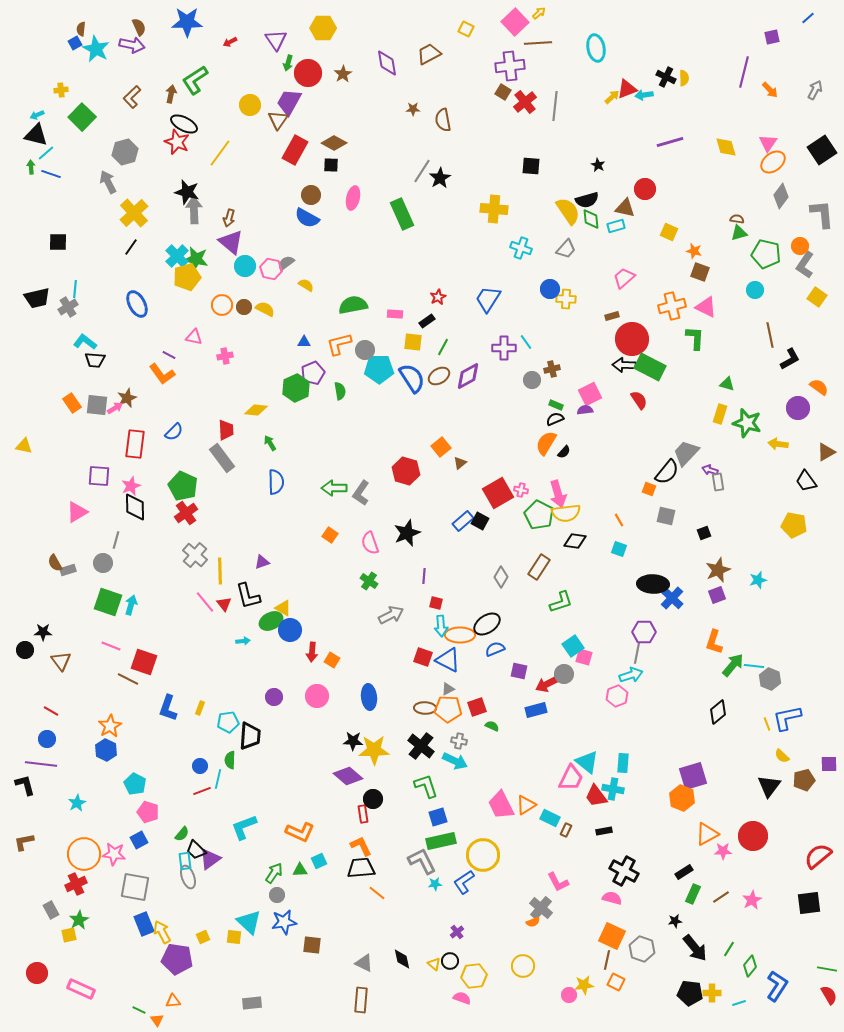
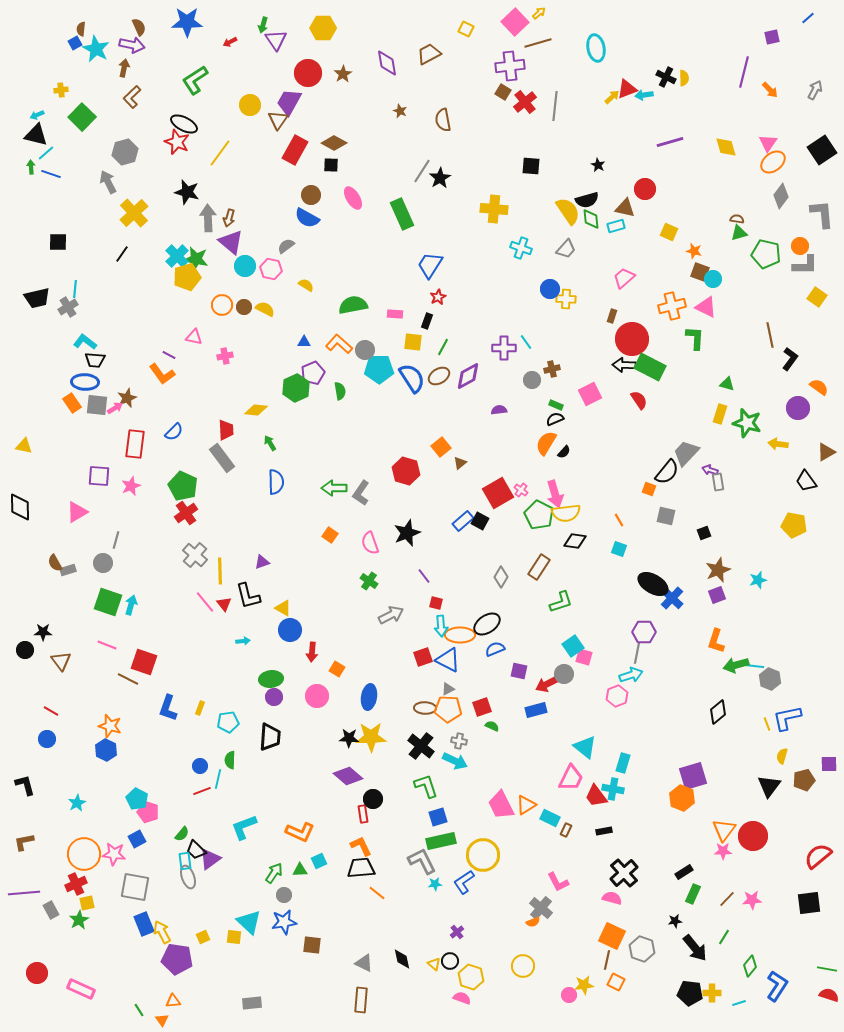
brown line at (538, 43): rotated 12 degrees counterclockwise
green arrow at (288, 63): moved 25 px left, 38 px up
brown arrow at (171, 94): moved 47 px left, 26 px up
brown star at (413, 109): moved 13 px left, 2 px down; rotated 24 degrees clockwise
pink ellipse at (353, 198): rotated 45 degrees counterclockwise
gray arrow at (194, 210): moved 14 px right, 8 px down
black line at (131, 247): moved 9 px left, 7 px down
gray semicircle at (286, 263): moved 17 px up
gray L-shape at (805, 265): rotated 124 degrees counterclockwise
cyan circle at (755, 290): moved 42 px left, 11 px up
blue trapezoid at (488, 299): moved 58 px left, 34 px up
blue ellipse at (137, 304): moved 52 px left, 78 px down; rotated 60 degrees counterclockwise
brown rectangle at (612, 316): rotated 56 degrees counterclockwise
black rectangle at (427, 321): rotated 35 degrees counterclockwise
orange L-shape at (339, 344): rotated 56 degrees clockwise
black L-shape at (790, 359): rotated 25 degrees counterclockwise
purple semicircle at (585, 410): moved 86 px left
pink cross at (521, 490): rotated 24 degrees clockwise
pink arrow at (558, 494): moved 3 px left
black diamond at (135, 507): moved 115 px left
purple line at (424, 576): rotated 42 degrees counterclockwise
black ellipse at (653, 584): rotated 28 degrees clockwise
green ellipse at (271, 621): moved 58 px down; rotated 20 degrees clockwise
orange L-shape at (714, 642): moved 2 px right, 1 px up
pink line at (111, 646): moved 4 px left, 1 px up
red square at (423, 657): rotated 36 degrees counterclockwise
orange square at (332, 660): moved 5 px right, 9 px down
green arrow at (733, 665): moved 3 px right; rotated 145 degrees counterclockwise
blue ellipse at (369, 697): rotated 15 degrees clockwise
red square at (477, 707): moved 5 px right
orange star at (110, 726): rotated 25 degrees counterclockwise
black trapezoid at (250, 736): moved 20 px right, 1 px down
black star at (353, 741): moved 4 px left, 3 px up
yellow star at (374, 750): moved 3 px left, 13 px up
yellow semicircle at (782, 756): rotated 63 degrees clockwise
cyan triangle at (587, 762): moved 2 px left, 15 px up
cyan rectangle at (623, 763): rotated 12 degrees clockwise
purple line at (41, 764): moved 17 px left, 129 px down; rotated 12 degrees counterclockwise
cyan pentagon at (135, 784): moved 2 px right, 15 px down
orange triangle at (707, 834): moved 17 px right, 4 px up; rotated 25 degrees counterclockwise
blue square at (139, 840): moved 2 px left, 1 px up
black cross at (624, 871): moved 2 px down; rotated 20 degrees clockwise
gray circle at (277, 895): moved 7 px right
brown line at (721, 897): moved 6 px right, 2 px down; rotated 12 degrees counterclockwise
pink star at (752, 900): rotated 24 degrees clockwise
yellow square at (69, 935): moved 18 px right, 32 px up
green line at (729, 949): moved 5 px left, 12 px up
yellow hexagon at (474, 976): moved 3 px left, 1 px down; rotated 25 degrees clockwise
red semicircle at (829, 995): rotated 42 degrees counterclockwise
green line at (139, 1010): rotated 32 degrees clockwise
orange triangle at (157, 1020): moved 5 px right
